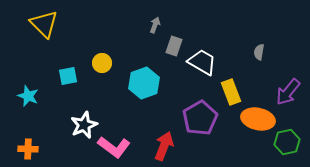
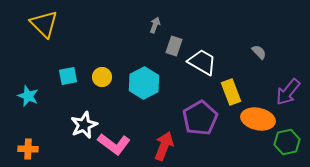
gray semicircle: rotated 126 degrees clockwise
yellow circle: moved 14 px down
cyan hexagon: rotated 8 degrees counterclockwise
pink L-shape: moved 3 px up
